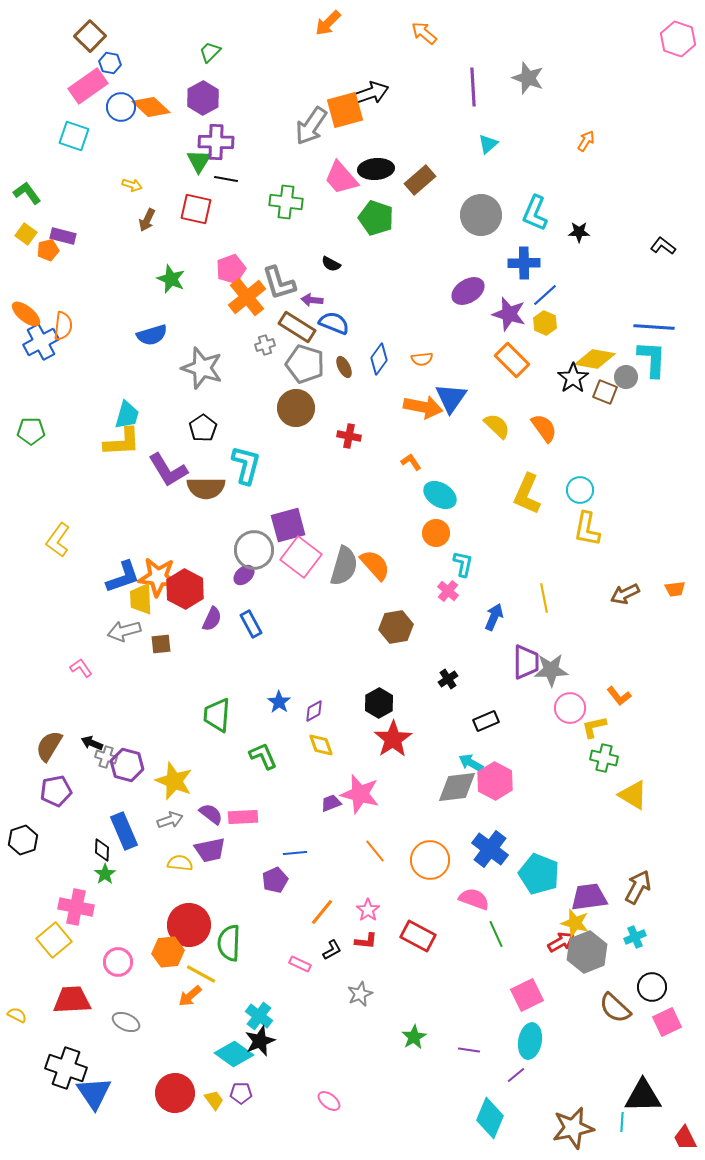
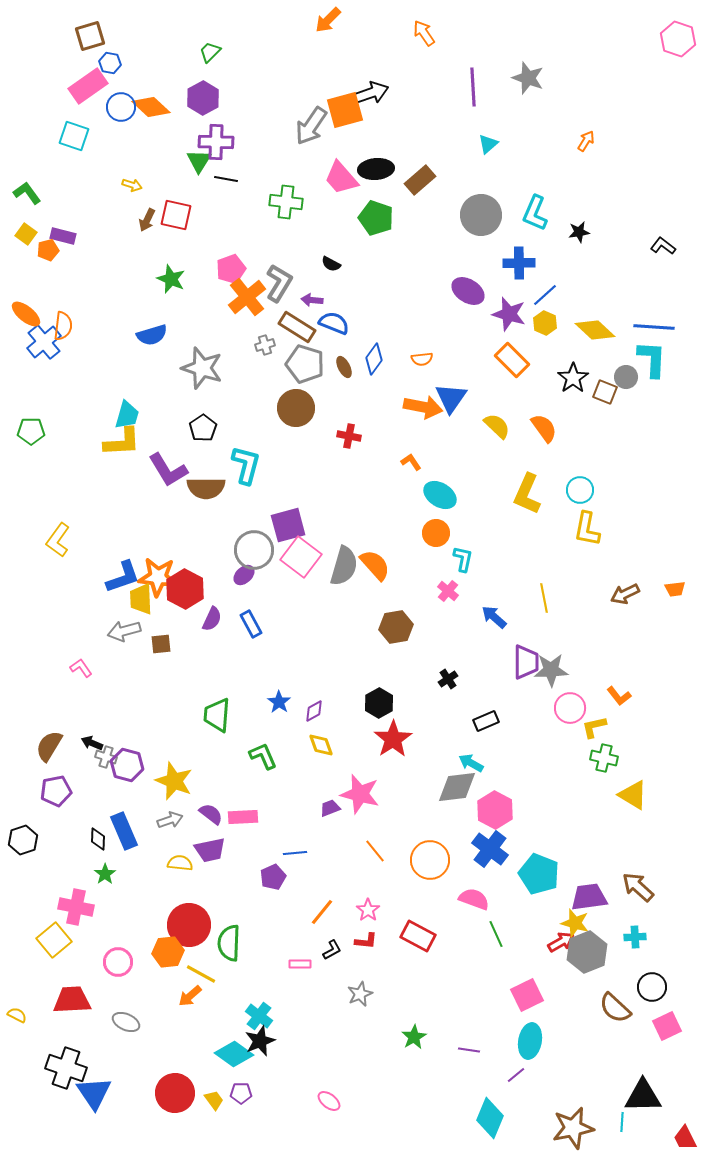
orange arrow at (328, 23): moved 3 px up
orange arrow at (424, 33): rotated 16 degrees clockwise
brown square at (90, 36): rotated 28 degrees clockwise
red square at (196, 209): moved 20 px left, 6 px down
black star at (579, 232): rotated 10 degrees counterclockwise
blue cross at (524, 263): moved 5 px left
gray L-shape at (279, 283): rotated 132 degrees counterclockwise
purple ellipse at (468, 291): rotated 64 degrees clockwise
blue cross at (41, 342): moved 3 px right; rotated 12 degrees counterclockwise
blue diamond at (379, 359): moved 5 px left
yellow diamond at (595, 359): moved 29 px up; rotated 33 degrees clockwise
cyan L-shape at (463, 564): moved 5 px up
blue arrow at (494, 617): rotated 72 degrees counterclockwise
pink hexagon at (495, 781): moved 29 px down
purple trapezoid at (331, 803): moved 1 px left, 5 px down
black diamond at (102, 850): moved 4 px left, 11 px up
purple pentagon at (275, 880): moved 2 px left, 3 px up
brown arrow at (638, 887): rotated 76 degrees counterclockwise
cyan cross at (635, 937): rotated 20 degrees clockwise
pink rectangle at (300, 964): rotated 25 degrees counterclockwise
pink square at (667, 1022): moved 4 px down
